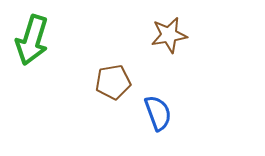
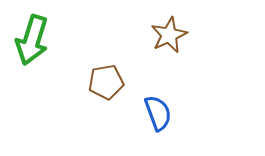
brown star: rotated 15 degrees counterclockwise
brown pentagon: moved 7 px left
